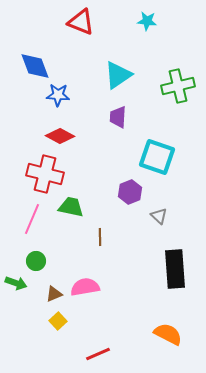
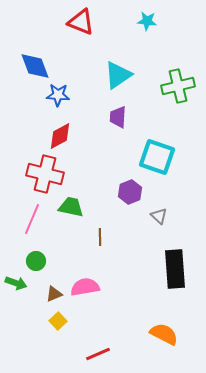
red diamond: rotated 56 degrees counterclockwise
orange semicircle: moved 4 px left
